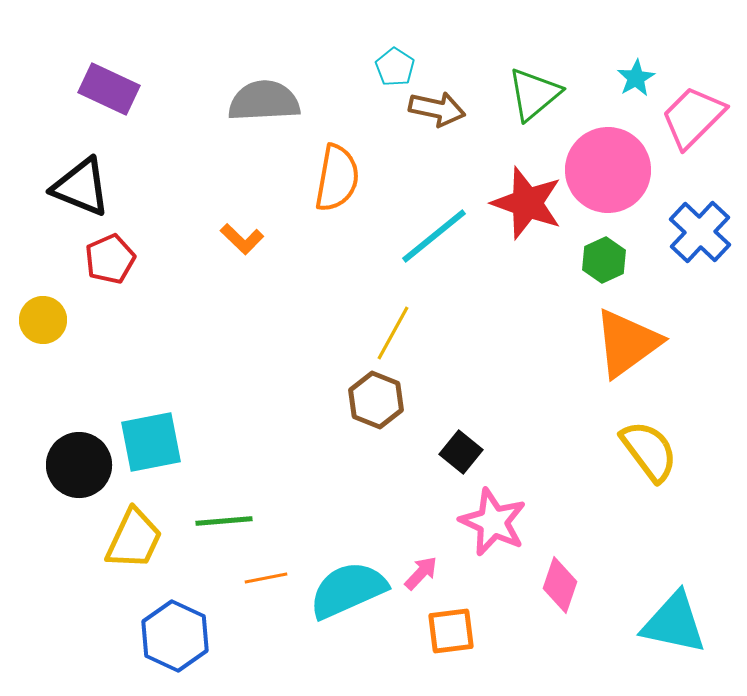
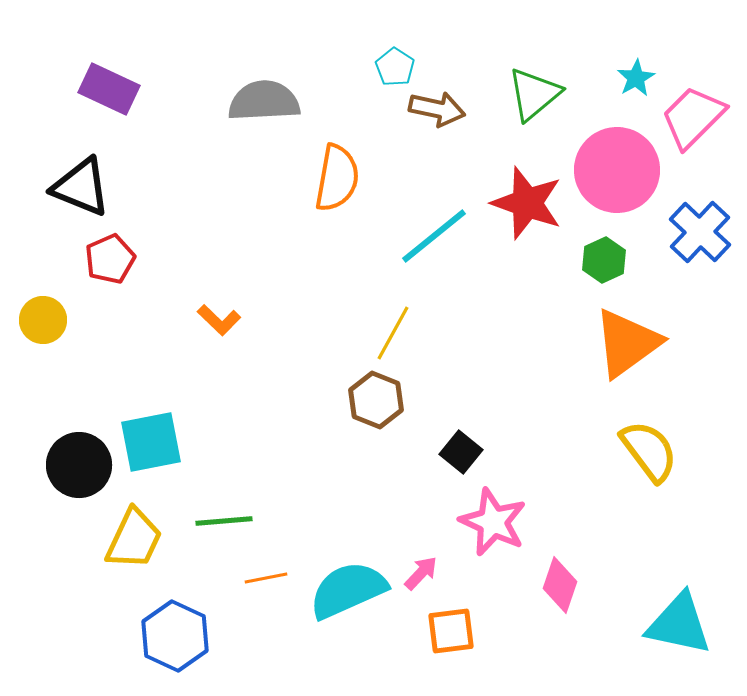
pink circle: moved 9 px right
orange L-shape: moved 23 px left, 81 px down
cyan triangle: moved 5 px right, 1 px down
